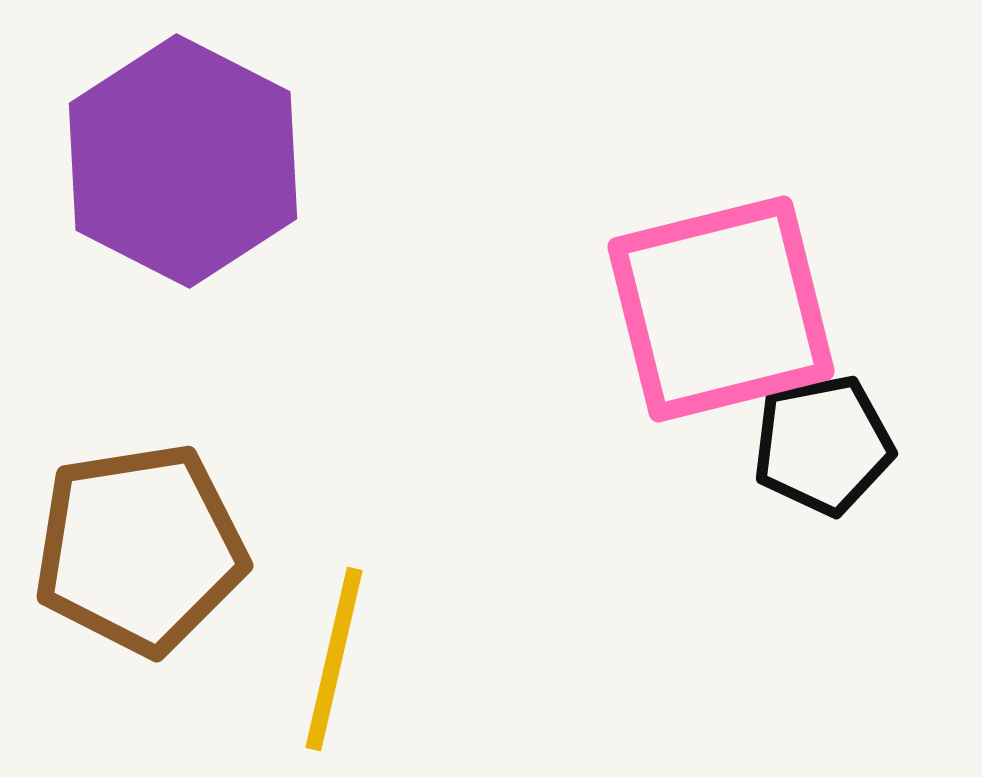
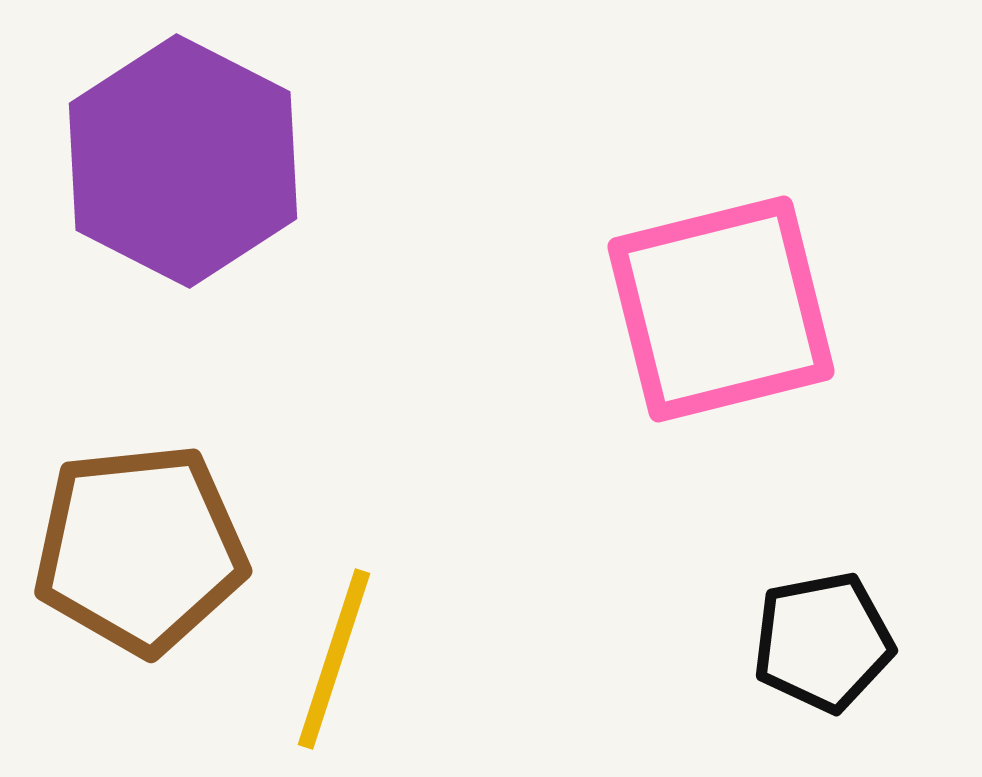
black pentagon: moved 197 px down
brown pentagon: rotated 3 degrees clockwise
yellow line: rotated 5 degrees clockwise
